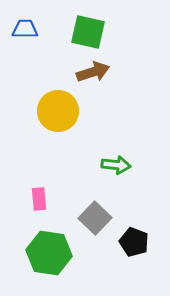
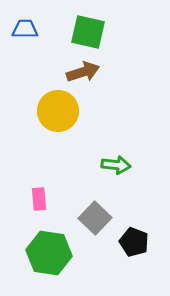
brown arrow: moved 10 px left
